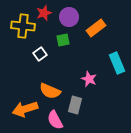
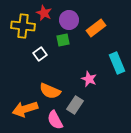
red star: rotated 28 degrees counterclockwise
purple circle: moved 3 px down
gray rectangle: rotated 18 degrees clockwise
